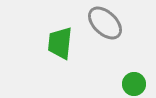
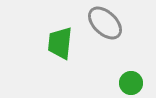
green circle: moved 3 px left, 1 px up
